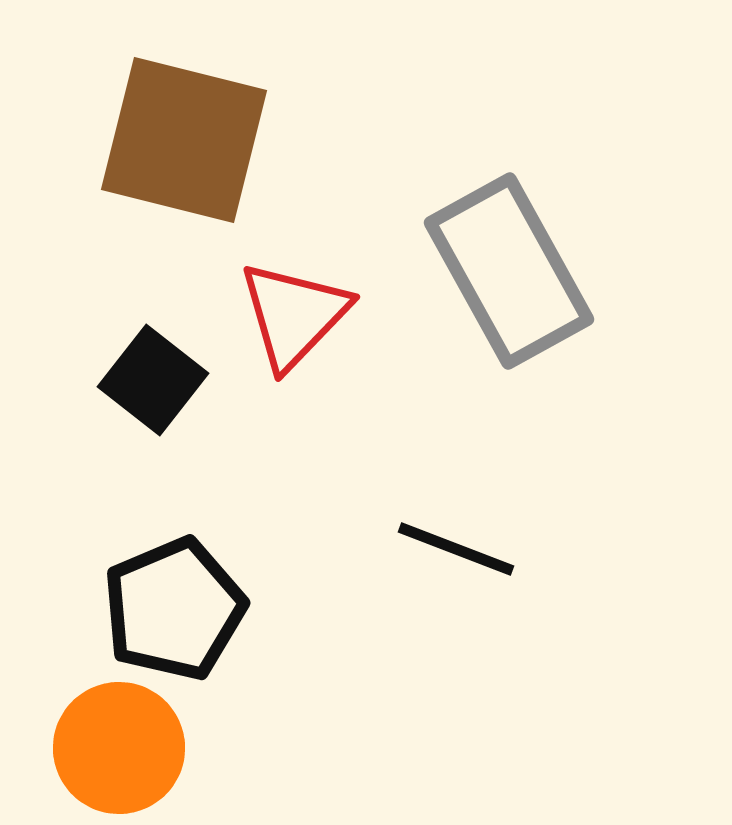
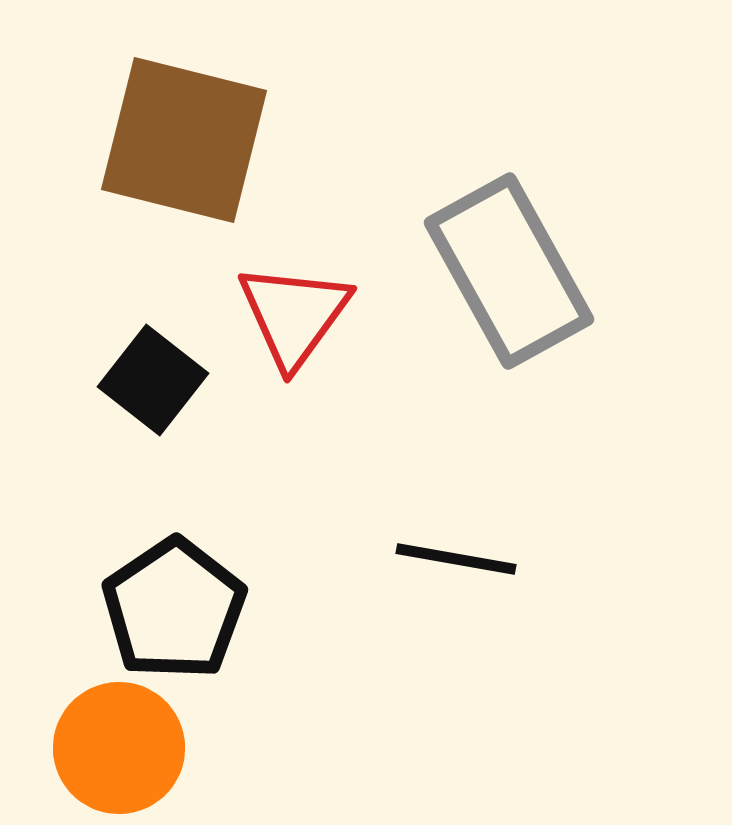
red triangle: rotated 8 degrees counterclockwise
black line: moved 10 px down; rotated 11 degrees counterclockwise
black pentagon: rotated 11 degrees counterclockwise
